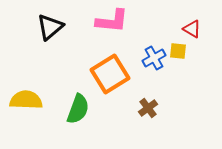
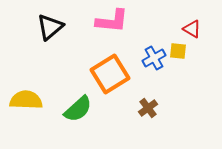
green semicircle: rotated 28 degrees clockwise
